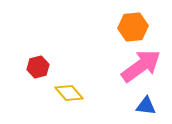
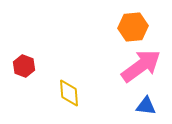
red hexagon: moved 14 px left, 1 px up; rotated 25 degrees counterclockwise
yellow diamond: rotated 36 degrees clockwise
